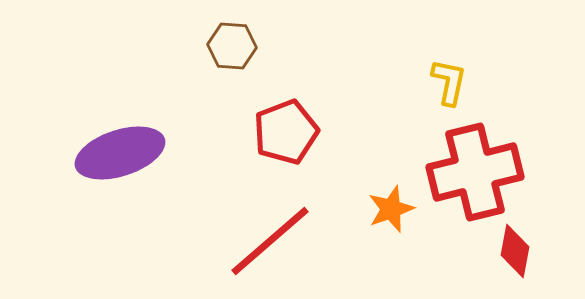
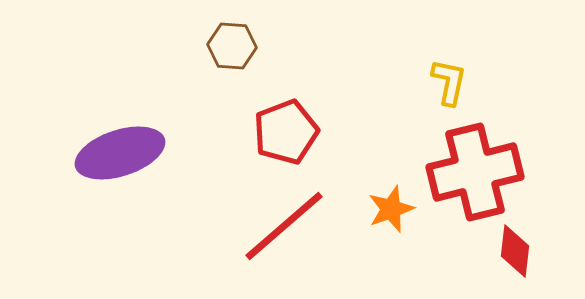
red line: moved 14 px right, 15 px up
red diamond: rotated 4 degrees counterclockwise
